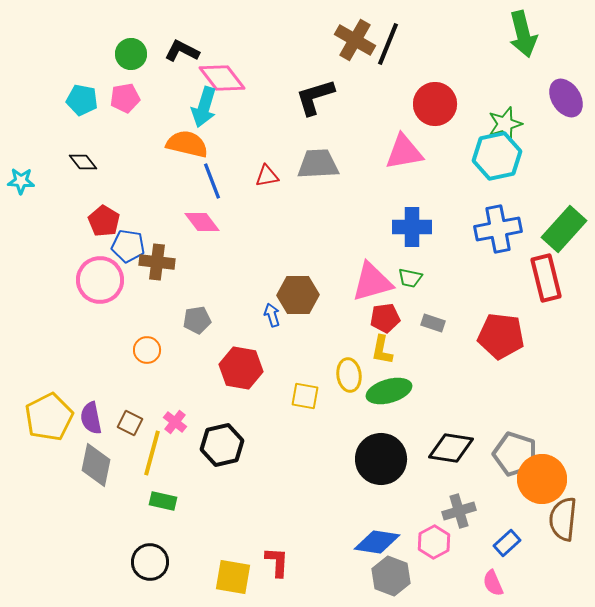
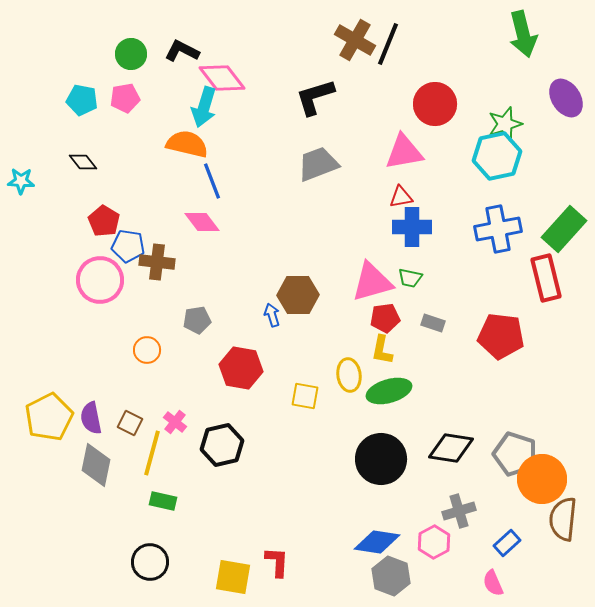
gray trapezoid at (318, 164): rotated 18 degrees counterclockwise
red triangle at (267, 176): moved 134 px right, 21 px down
